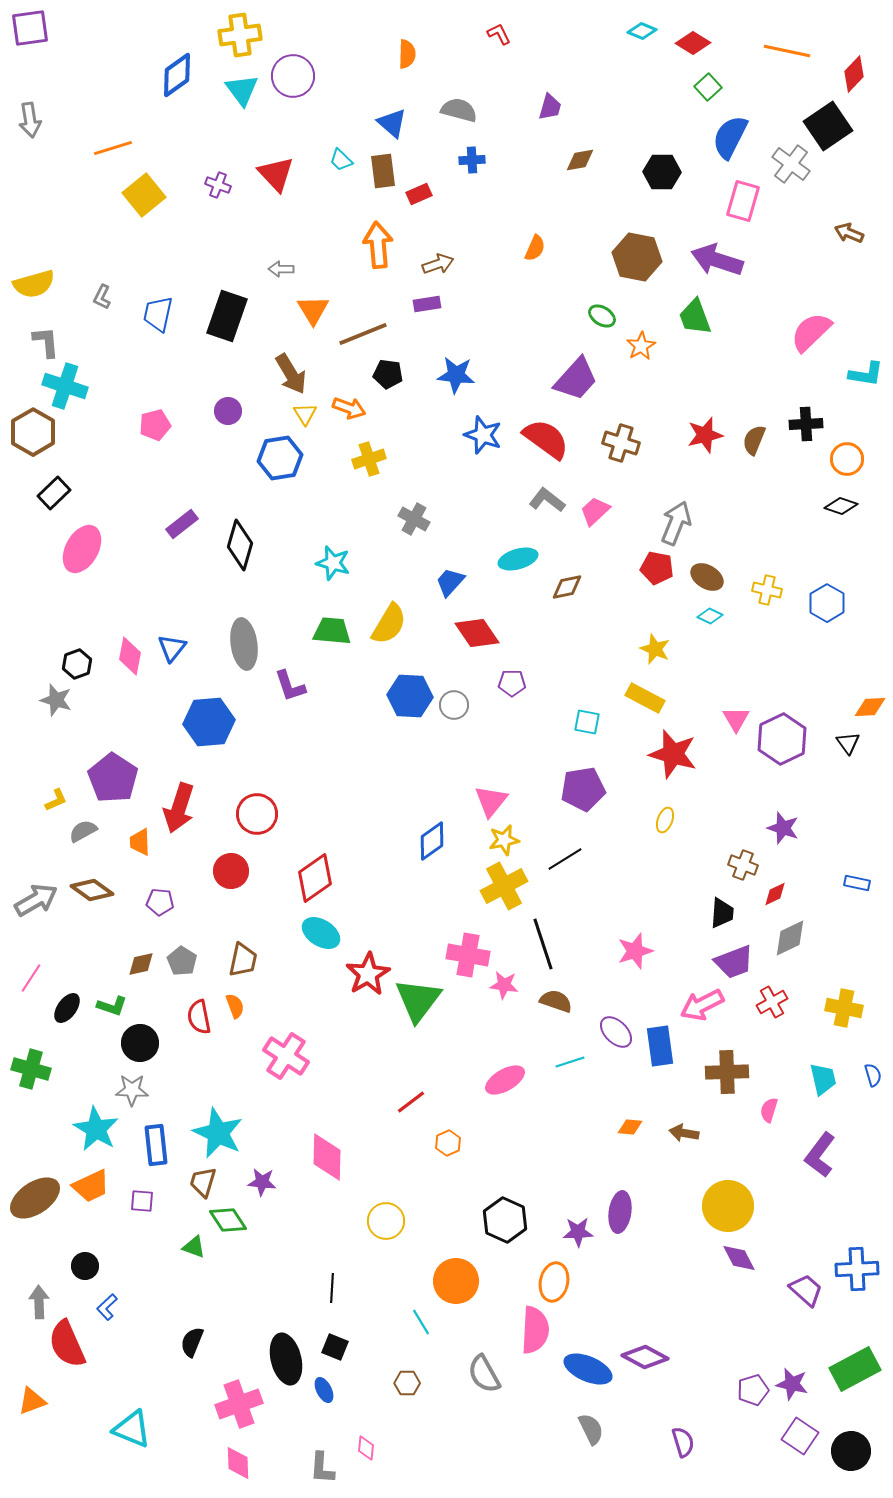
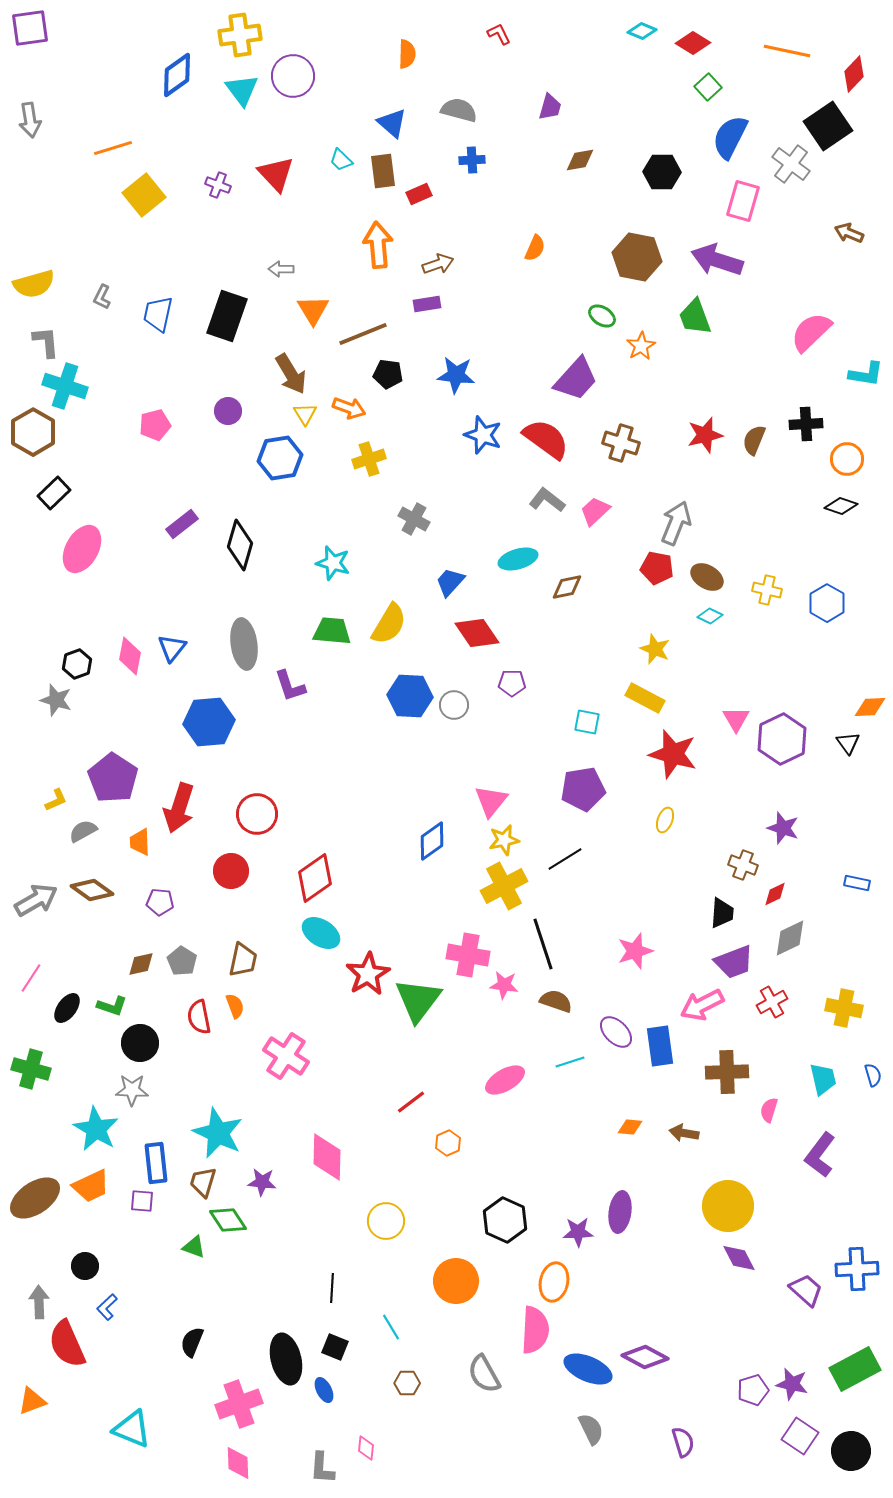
blue rectangle at (156, 1145): moved 18 px down
cyan line at (421, 1322): moved 30 px left, 5 px down
